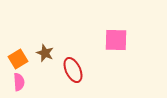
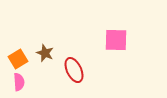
red ellipse: moved 1 px right
